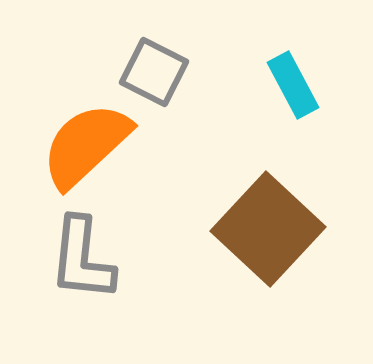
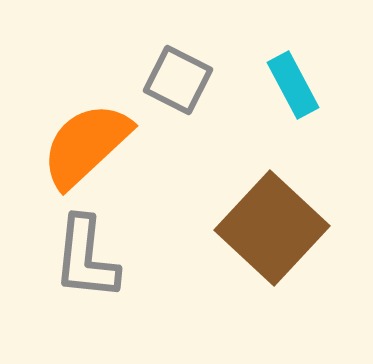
gray square: moved 24 px right, 8 px down
brown square: moved 4 px right, 1 px up
gray L-shape: moved 4 px right, 1 px up
